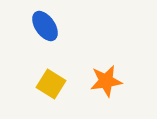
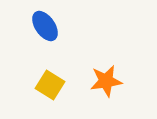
yellow square: moved 1 px left, 1 px down
